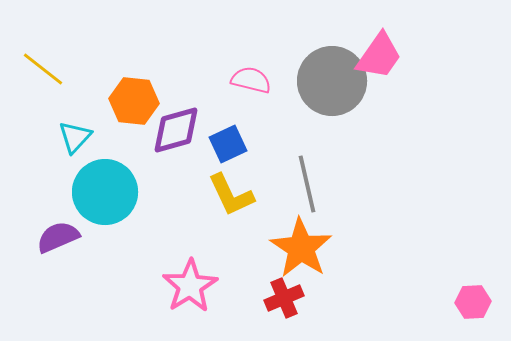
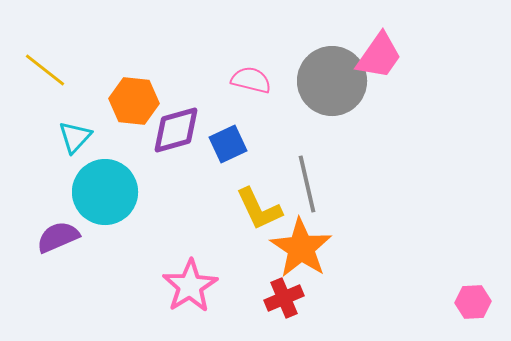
yellow line: moved 2 px right, 1 px down
yellow L-shape: moved 28 px right, 14 px down
